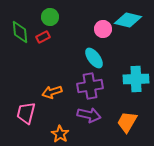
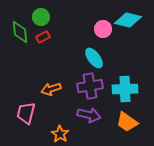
green circle: moved 9 px left
cyan cross: moved 11 px left, 10 px down
orange arrow: moved 1 px left, 3 px up
orange trapezoid: rotated 85 degrees counterclockwise
